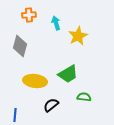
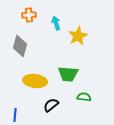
green trapezoid: rotated 35 degrees clockwise
